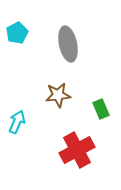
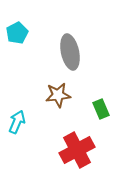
gray ellipse: moved 2 px right, 8 px down
